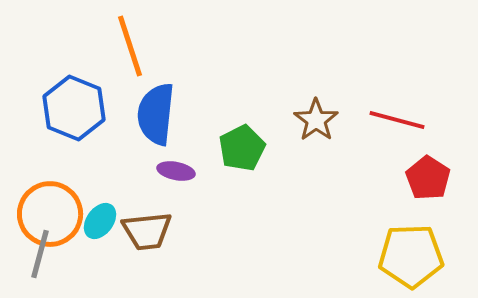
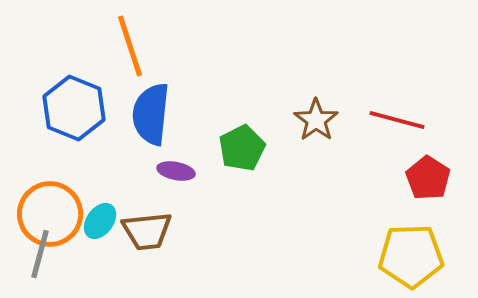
blue semicircle: moved 5 px left
